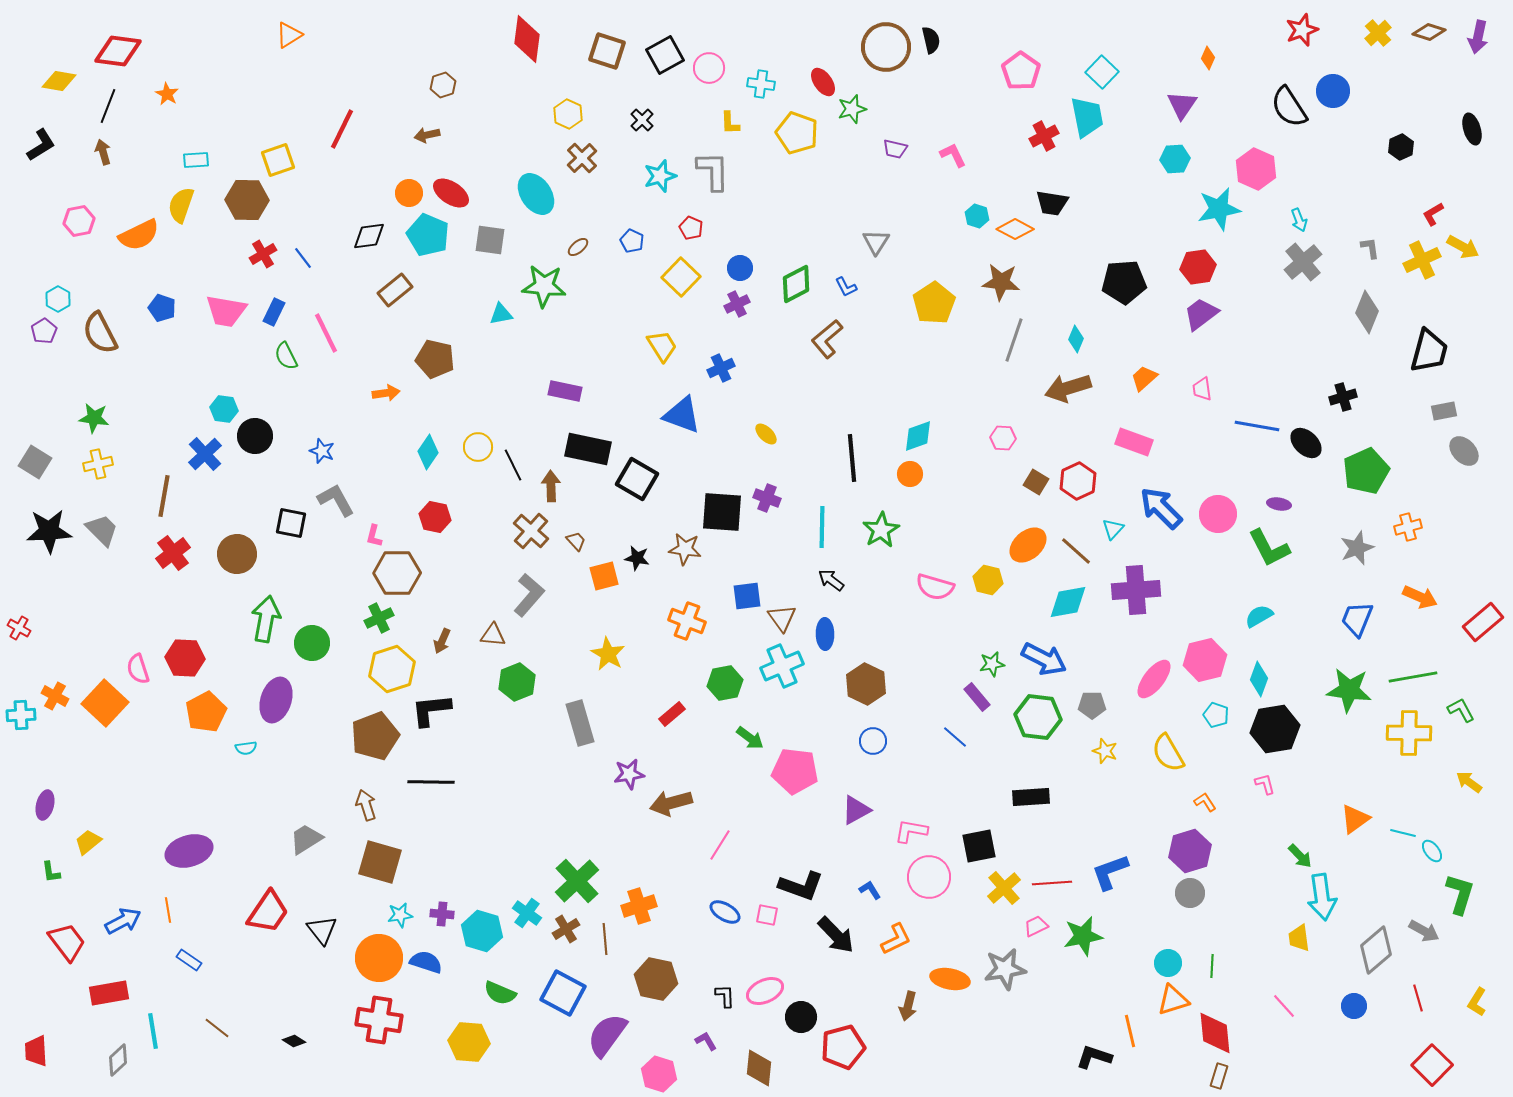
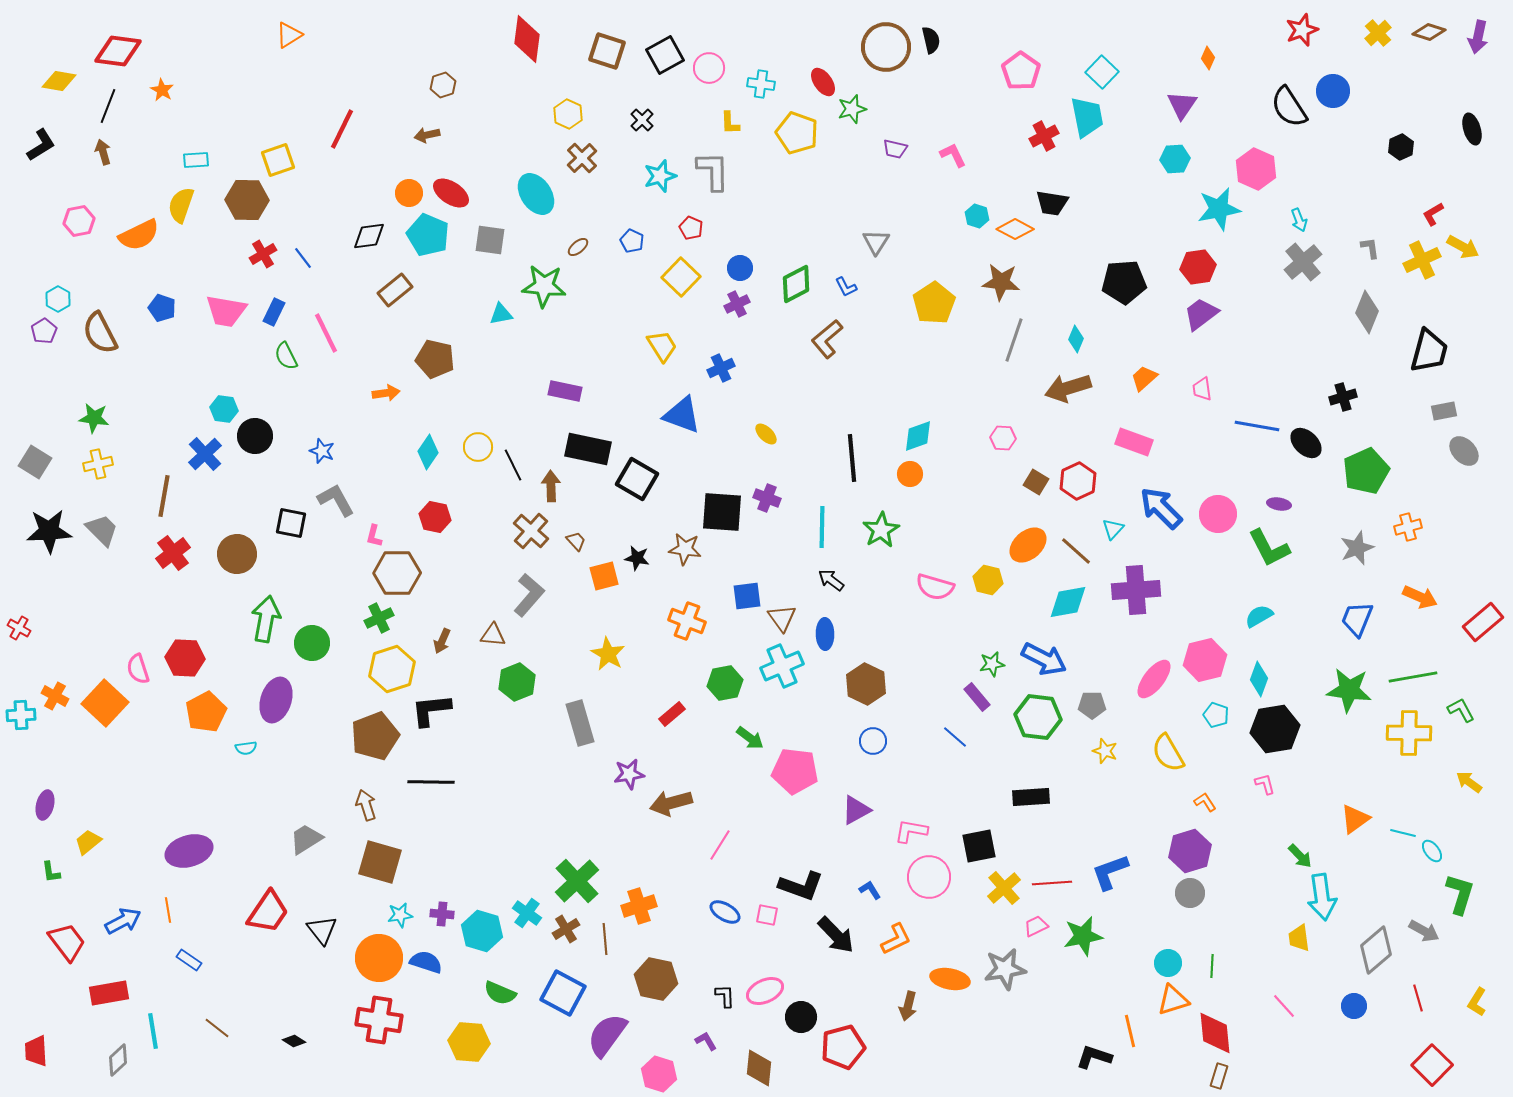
orange star at (167, 94): moved 5 px left, 4 px up
